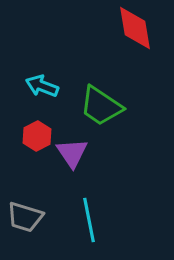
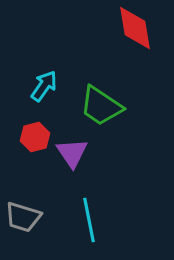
cyan arrow: moved 2 px right; rotated 104 degrees clockwise
red hexagon: moved 2 px left, 1 px down; rotated 12 degrees clockwise
gray trapezoid: moved 2 px left
